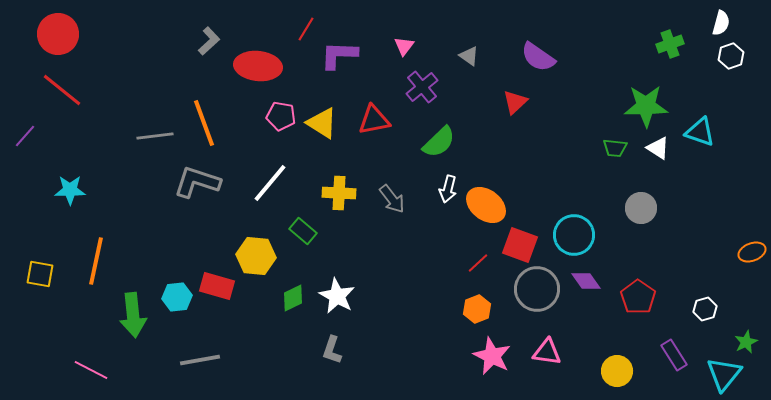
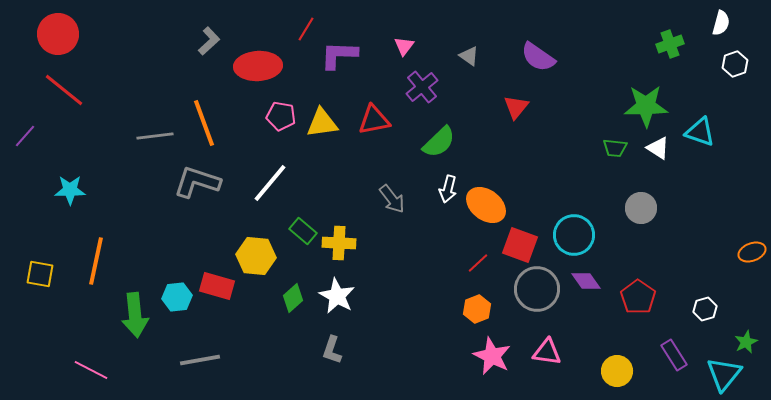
white hexagon at (731, 56): moved 4 px right, 8 px down
red ellipse at (258, 66): rotated 9 degrees counterclockwise
red line at (62, 90): moved 2 px right
red triangle at (515, 102): moved 1 px right, 5 px down; rotated 8 degrees counterclockwise
yellow triangle at (322, 123): rotated 40 degrees counterclockwise
yellow cross at (339, 193): moved 50 px down
green diamond at (293, 298): rotated 16 degrees counterclockwise
green arrow at (133, 315): moved 2 px right
